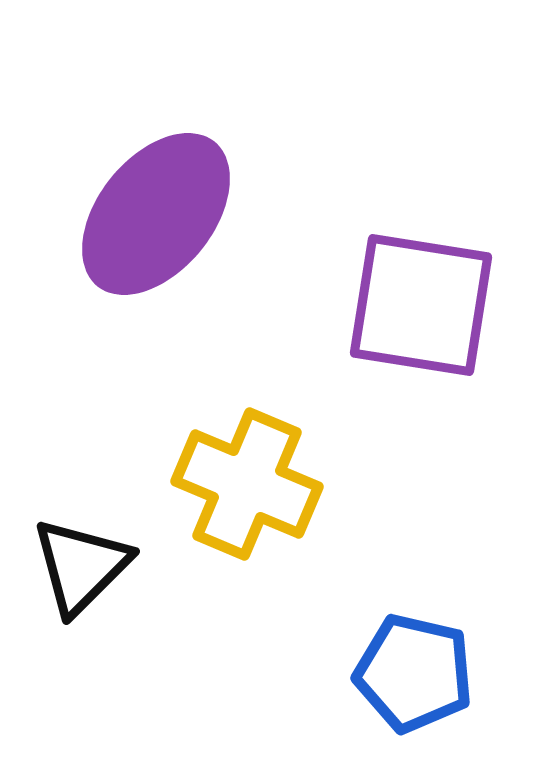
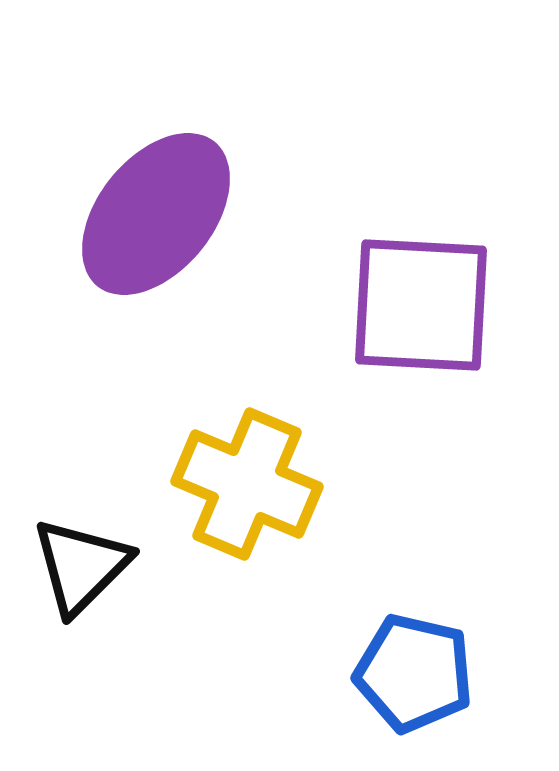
purple square: rotated 6 degrees counterclockwise
